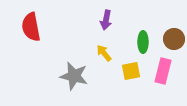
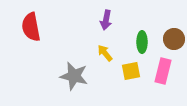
green ellipse: moved 1 px left
yellow arrow: moved 1 px right
